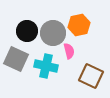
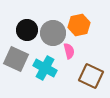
black circle: moved 1 px up
cyan cross: moved 1 px left, 2 px down; rotated 15 degrees clockwise
